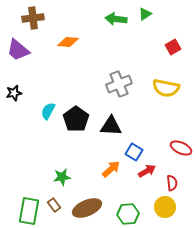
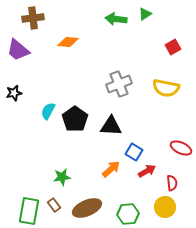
black pentagon: moved 1 px left
